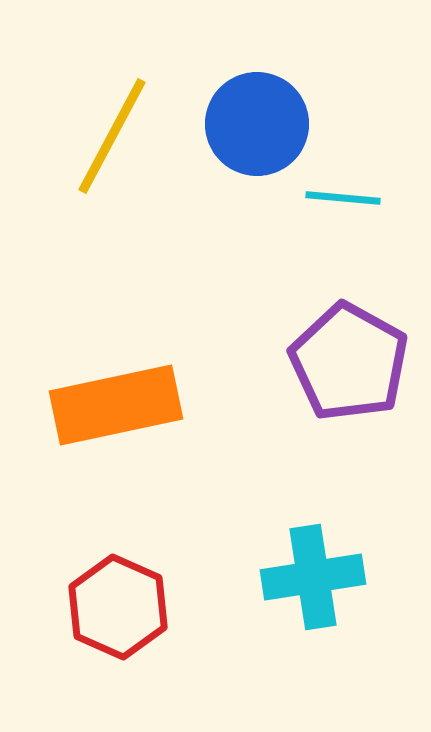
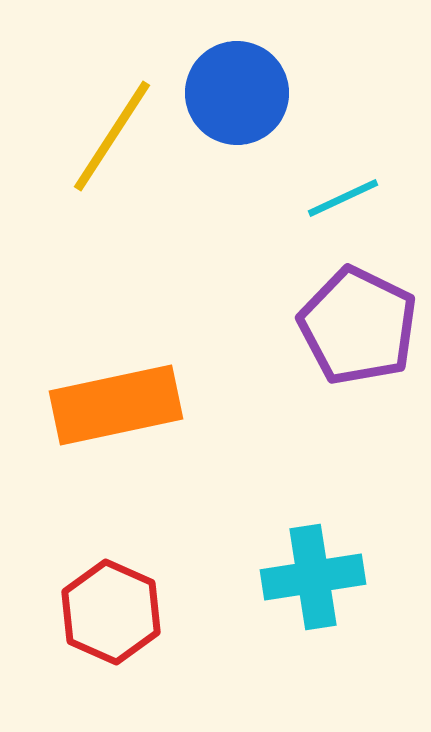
blue circle: moved 20 px left, 31 px up
yellow line: rotated 5 degrees clockwise
cyan line: rotated 30 degrees counterclockwise
purple pentagon: moved 9 px right, 36 px up; rotated 3 degrees counterclockwise
red hexagon: moved 7 px left, 5 px down
